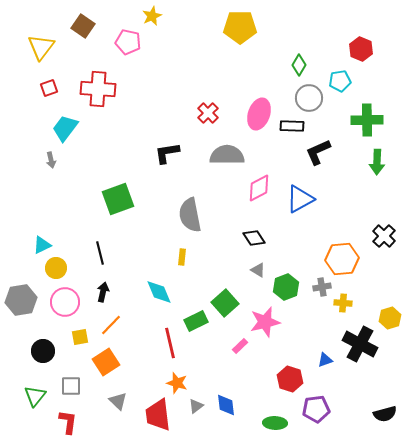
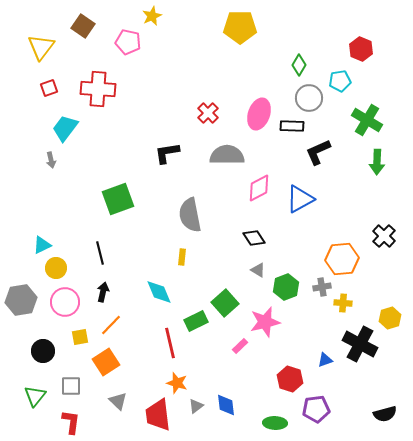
green cross at (367, 120): rotated 32 degrees clockwise
red L-shape at (68, 422): moved 3 px right
